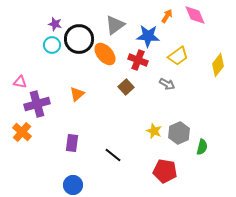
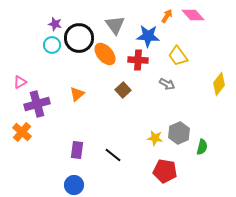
pink diamond: moved 2 px left; rotated 20 degrees counterclockwise
gray triangle: rotated 30 degrees counterclockwise
black circle: moved 1 px up
yellow trapezoid: rotated 90 degrees clockwise
red cross: rotated 18 degrees counterclockwise
yellow diamond: moved 1 px right, 19 px down
pink triangle: rotated 40 degrees counterclockwise
brown square: moved 3 px left, 3 px down
yellow star: moved 1 px right, 7 px down; rotated 14 degrees counterclockwise
purple rectangle: moved 5 px right, 7 px down
blue circle: moved 1 px right
